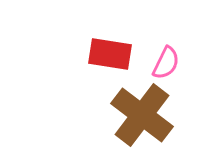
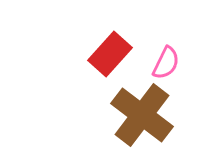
red rectangle: rotated 57 degrees counterclockwise
